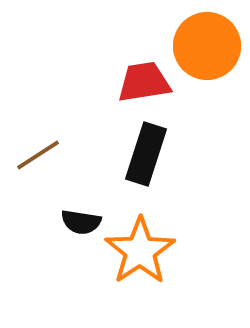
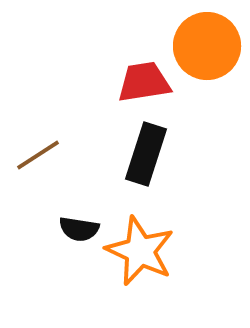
black semicircle: moved 2 px left, 7 px down
orange star: rotated 14 degrees counterclockwise
